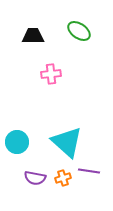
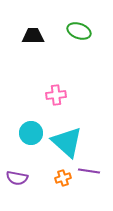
green ellipse: rotated 15 degrees counterclockwise
pink cross: moved 5 px right, 21 px down
cyan circle: moved 14 px right, 9 px up
purple semicircle: moved 18 px left
